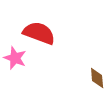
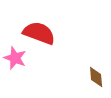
brown diamond: moved 1 px left, 1 px up
